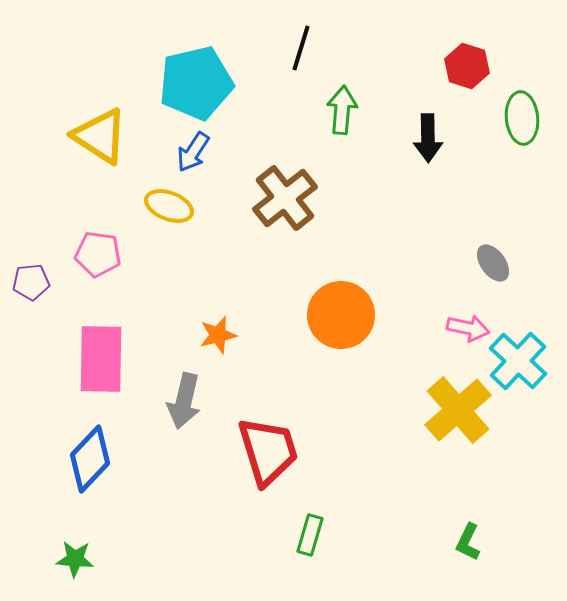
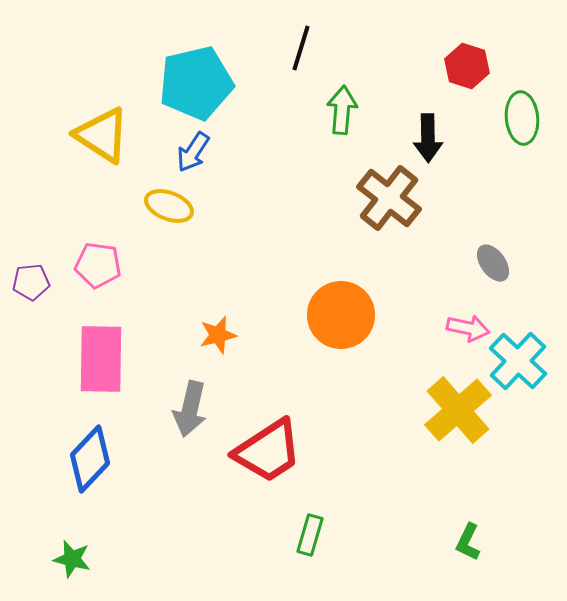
yellow triangle: moved 2 px right, 1 px up
brown cross: moved 104 px right; rotated 14 degrees counterclockwise
pink pentagon: moved 11 px down
gray arrow: moved 6 px right, 8 px down
red trapezoid: rotated 74 degrees clockwise
green star: moved 3 px left; rotated 9 degrees clockwise
